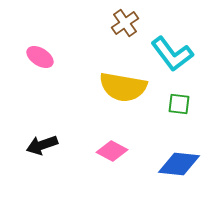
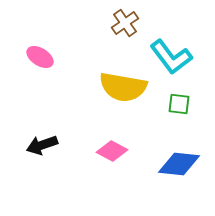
cyan L-shape: moved 1 px left, 3 px down
